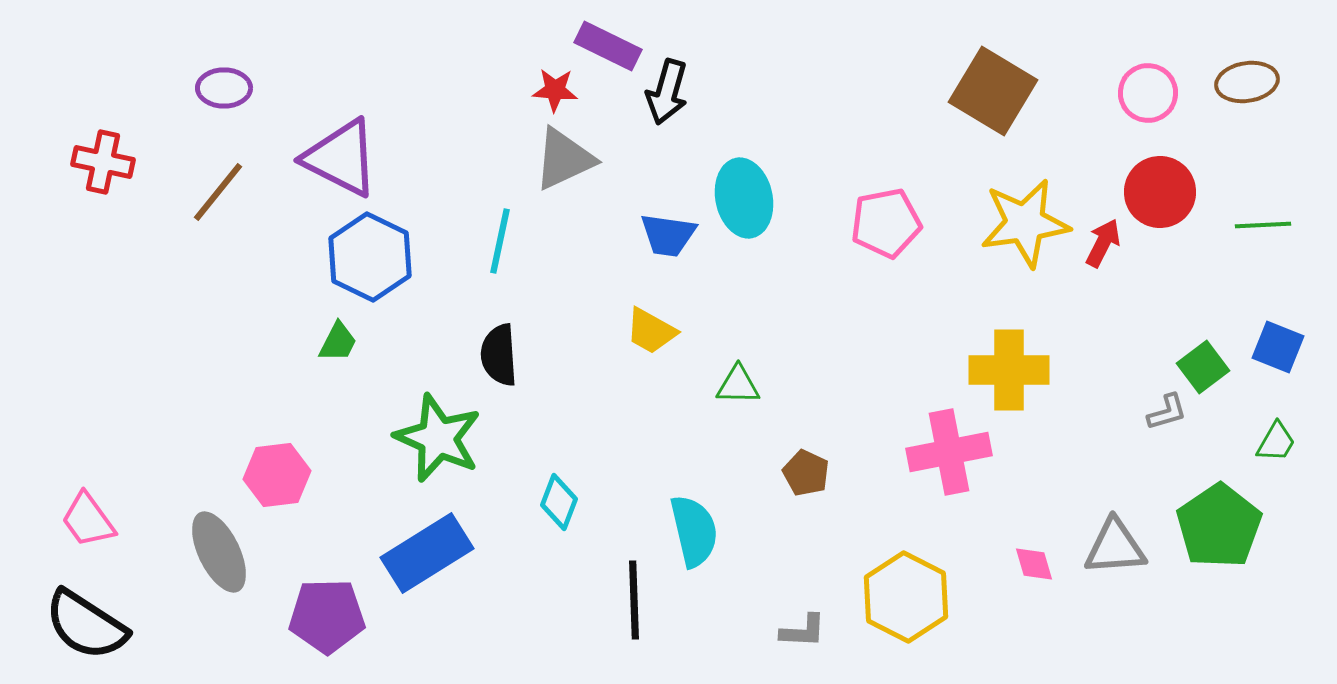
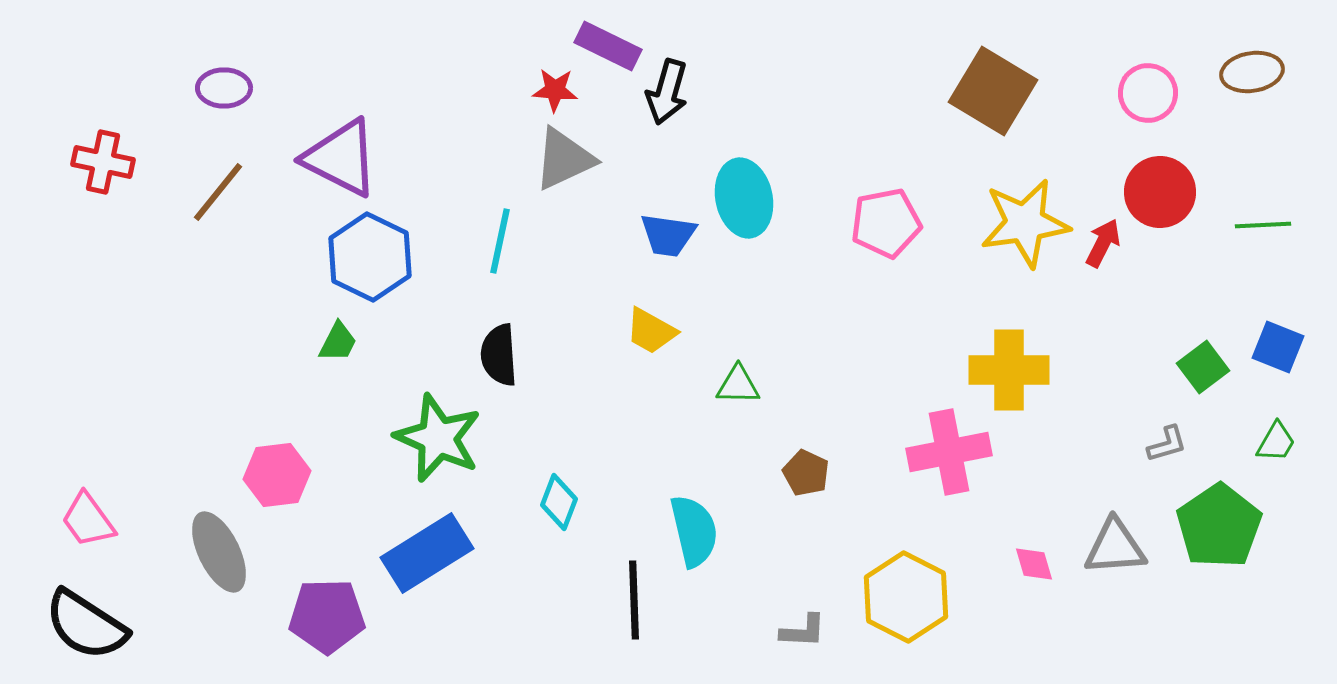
brown ellipse at (1247, 82): moved 5 px right, 10 px up
gray L-shape at (1167, 412): moved 32 px down
